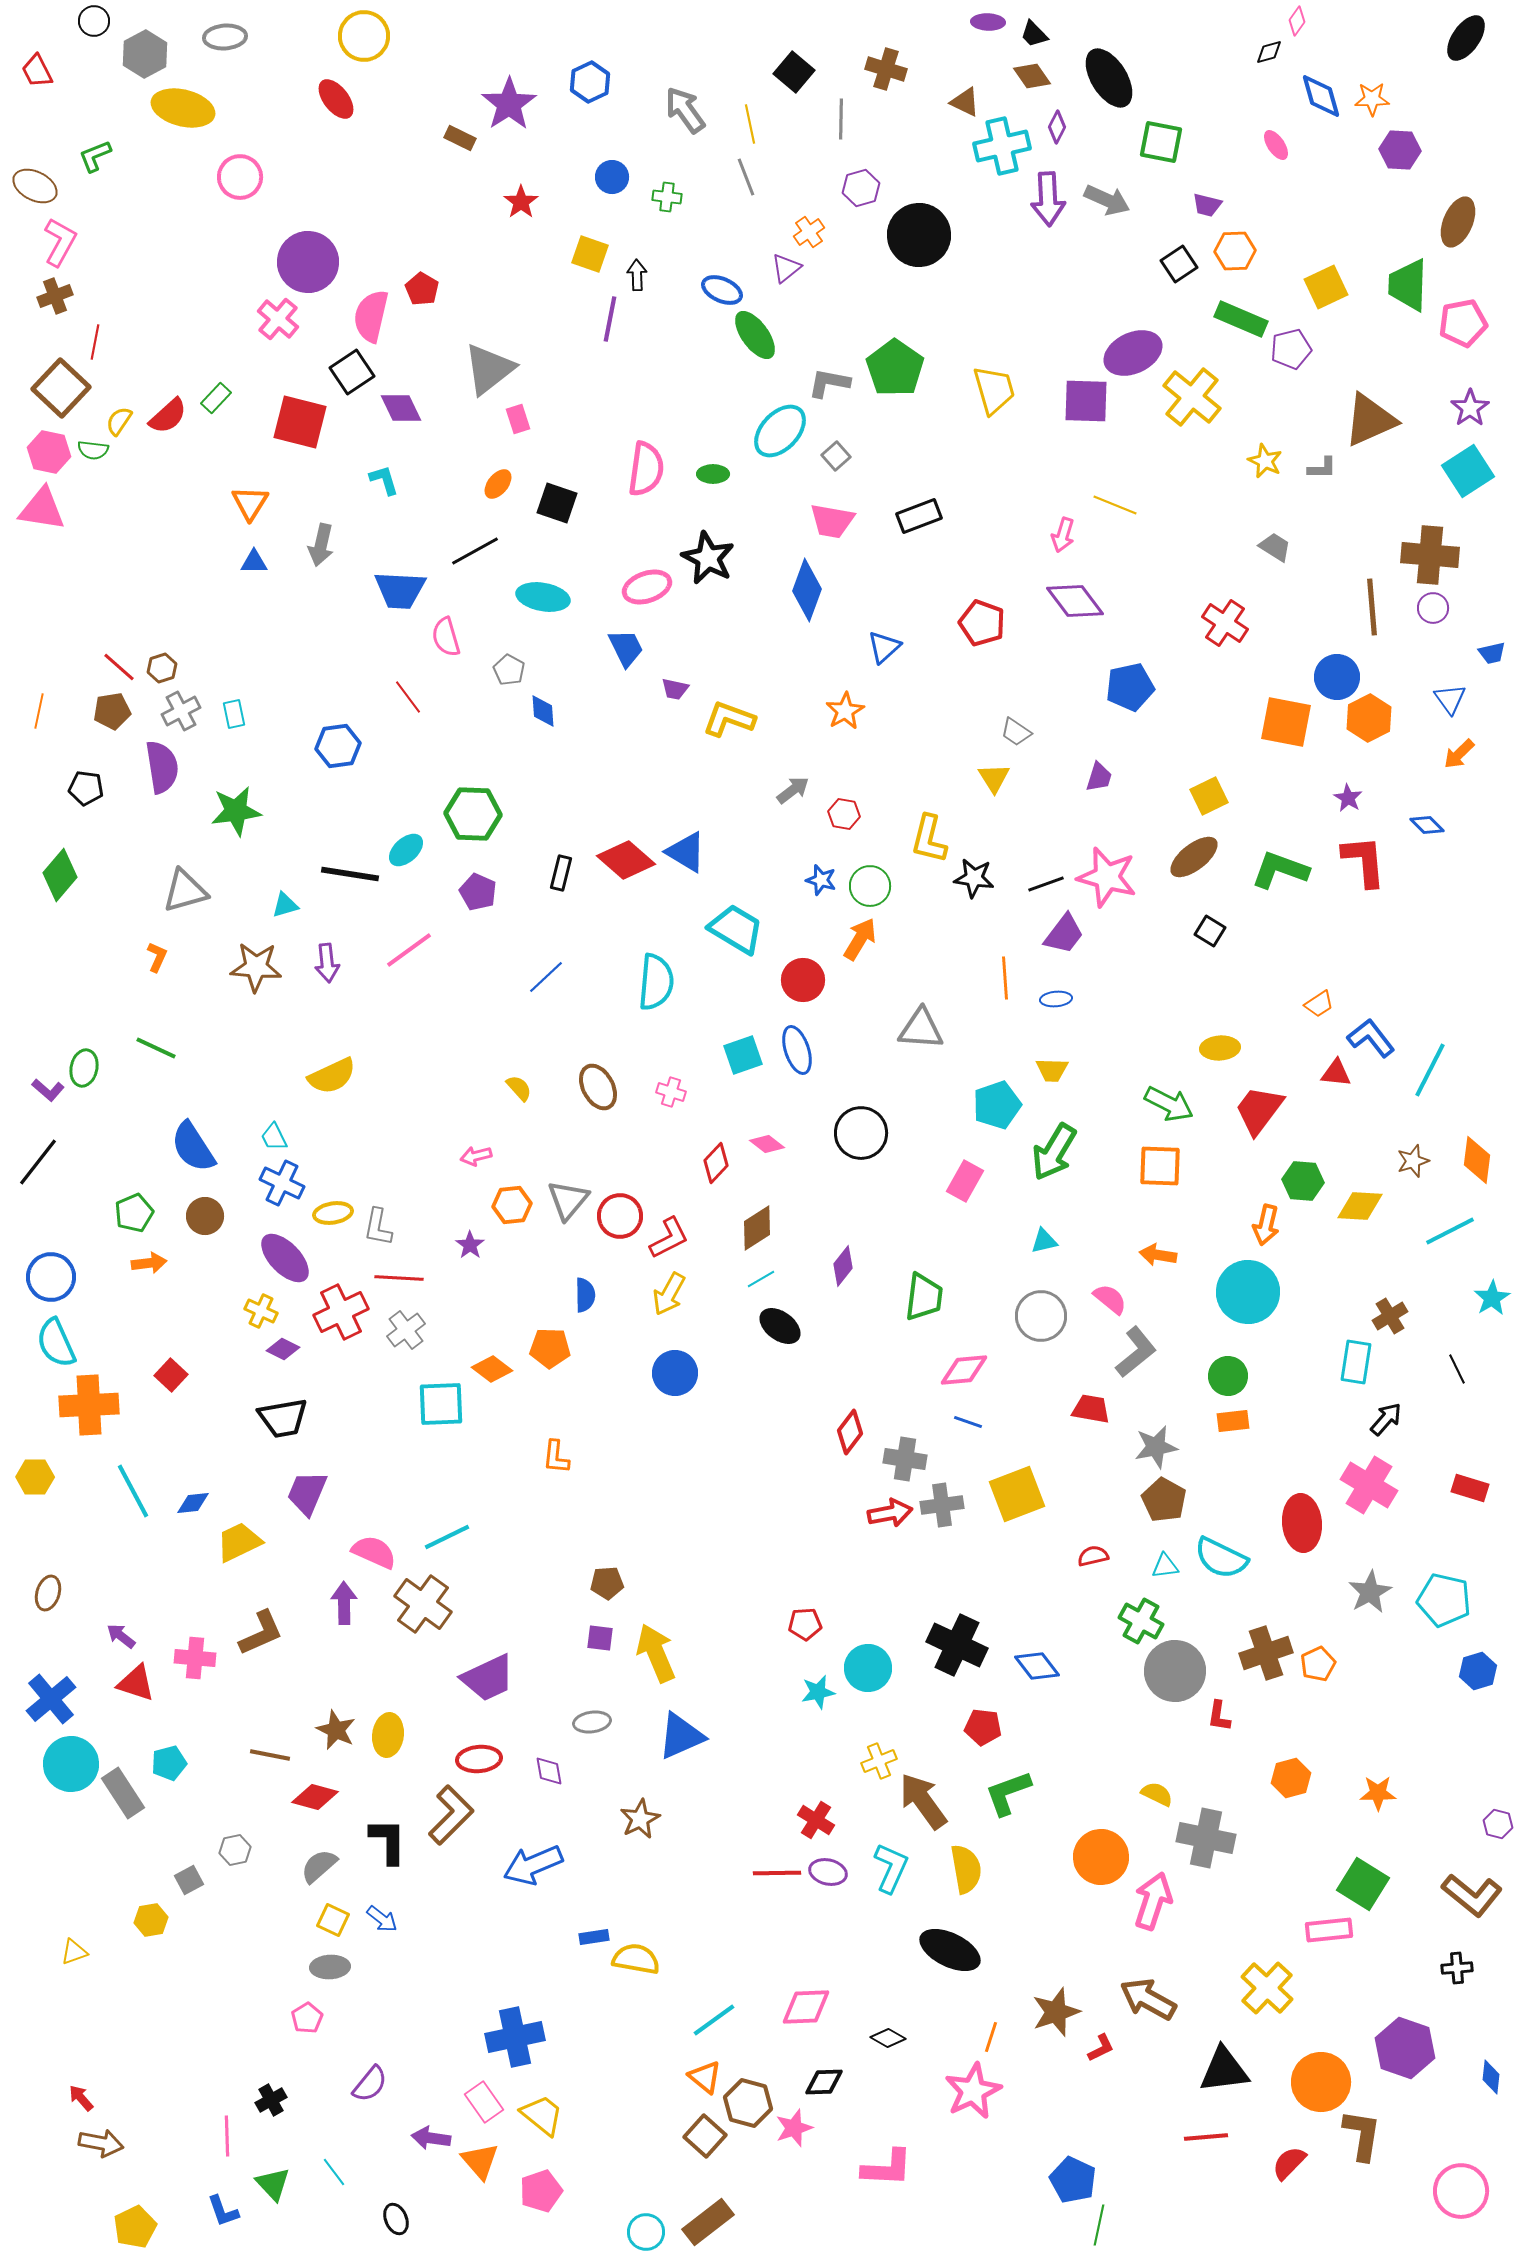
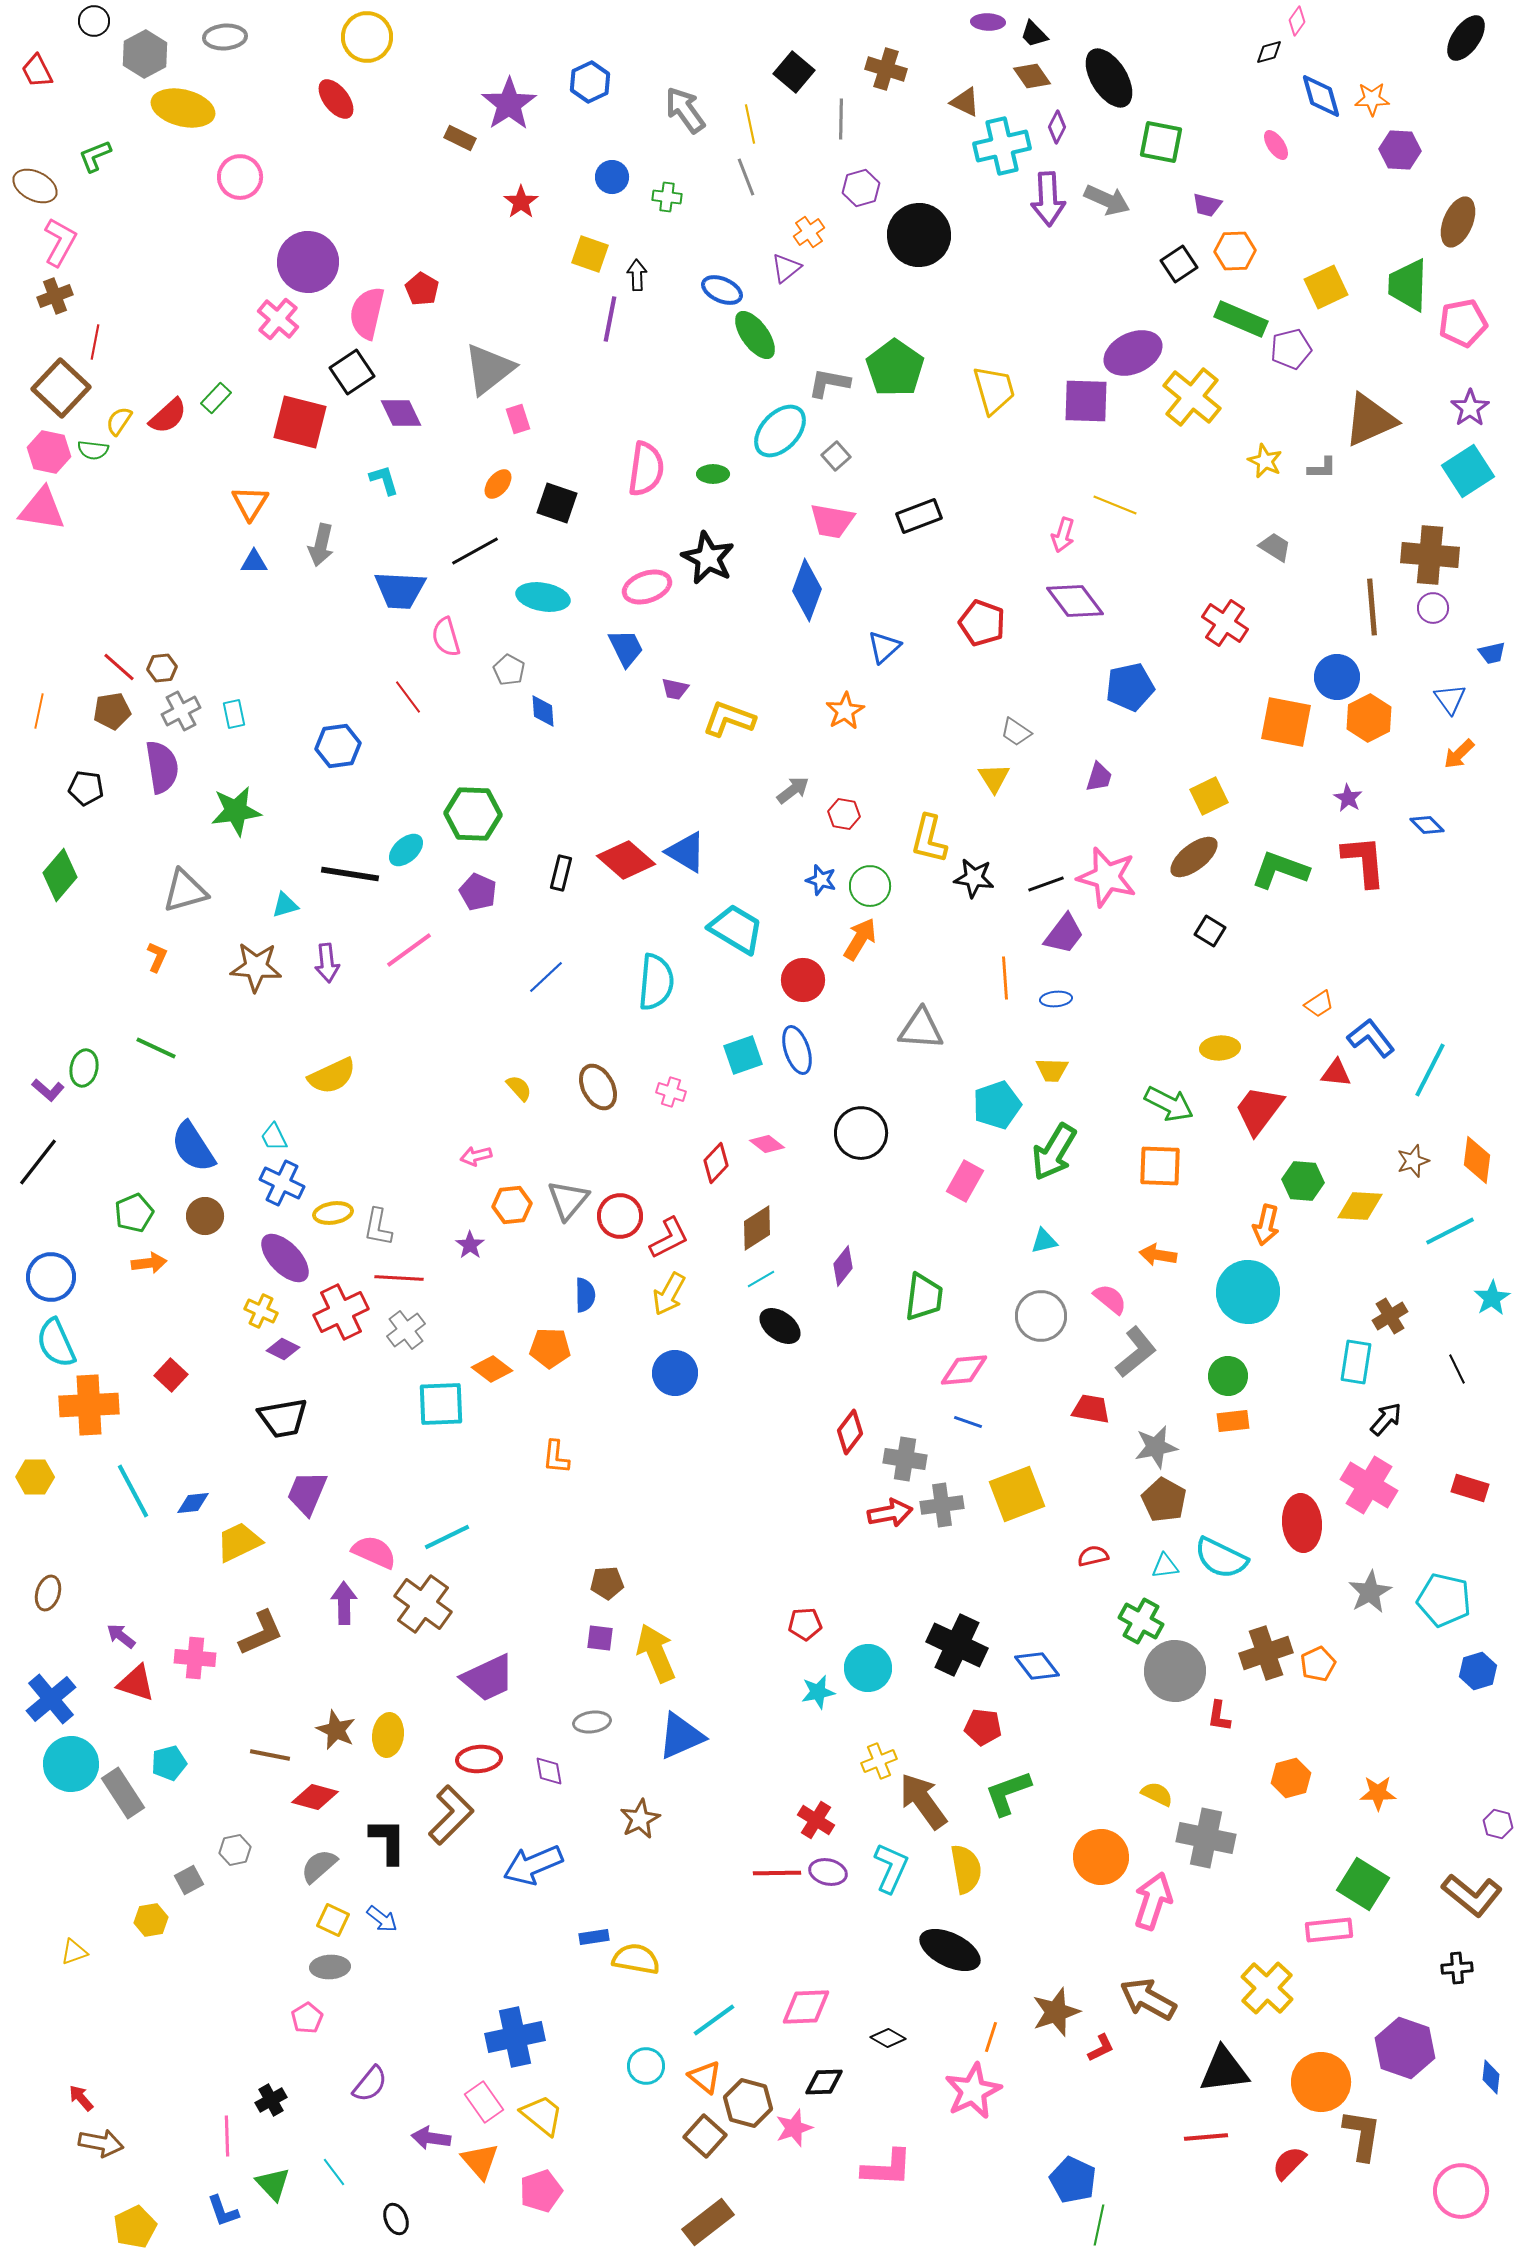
yellow circle at (364, 36): moved 3 px right, 1 px down
pink semicircle at (371, 316): moved 4 px left, 3 px up
purple diamond at (401, 408): moved 5 px down
brown hexagon at (162, 668): rotated 12 degrees clockwise
cyan circle at (646, 2232): moved 166 px up
